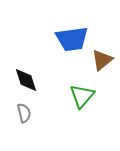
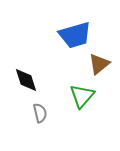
blue trapezoid: moved 3 px right, 4 px up; rotated 8 degrees counterclockwise
brown triangle: moved 3 px left, 4 px down
gray semicircle: moved 16 px right
